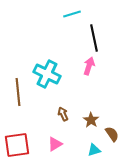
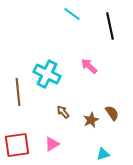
cyan line: rotated 54 degrees clockwise
black line: moved 16 px right, 12 px up
pink arrow: rotated 66 degrees counterclockwise
brown arrow: moved 2 px up; rotated 16 degrees counterclockwise
brown star: rotated 14 degrees clockwise
brown semicircle: moved 21 px up
pink triangle: moved 3 px left
cyan triangle: moved 9 px right, 4 px down
